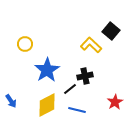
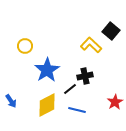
yellow circle: moved 2 px down
